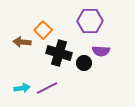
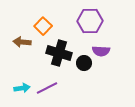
orange square: moved 4 px up
